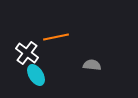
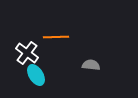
orange line: rotated 10 degrees clockwise
gray semicircle: moved 1 px left
